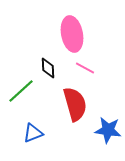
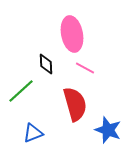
black diamond: moved 2 px left, 4 px up
blue star: rotated 12 degrees clockwise
